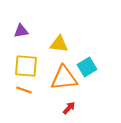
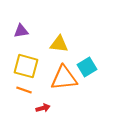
yellow square: rotated 10 degrees clockwise
red arrow: moved 26 px left; rotated 32 degrees clockwise
